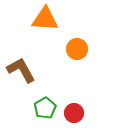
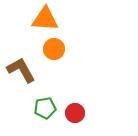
orange circle: moved 23 px left
green pentagon: rotated 20 degrees clockwise
red circle: moved 1 px right
